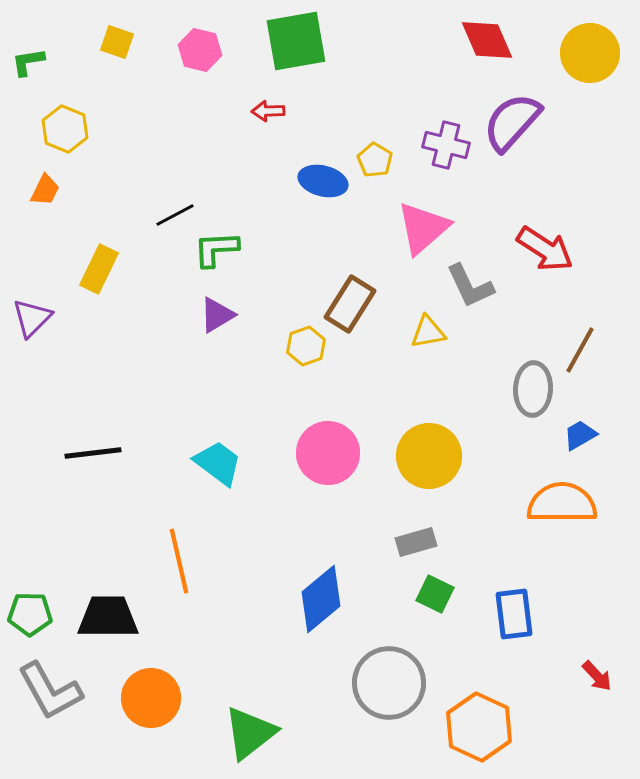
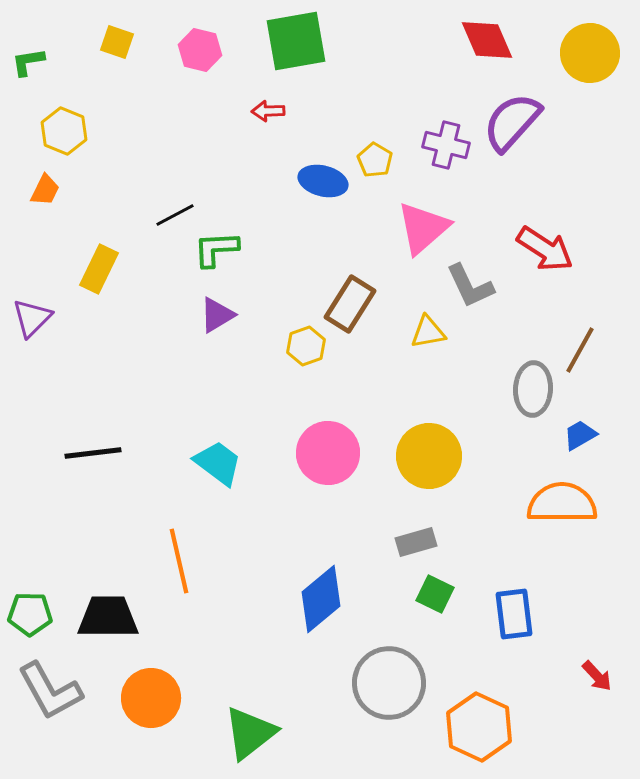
yellow hexagon at (65, 129): moved 1 px left, 2 px down
